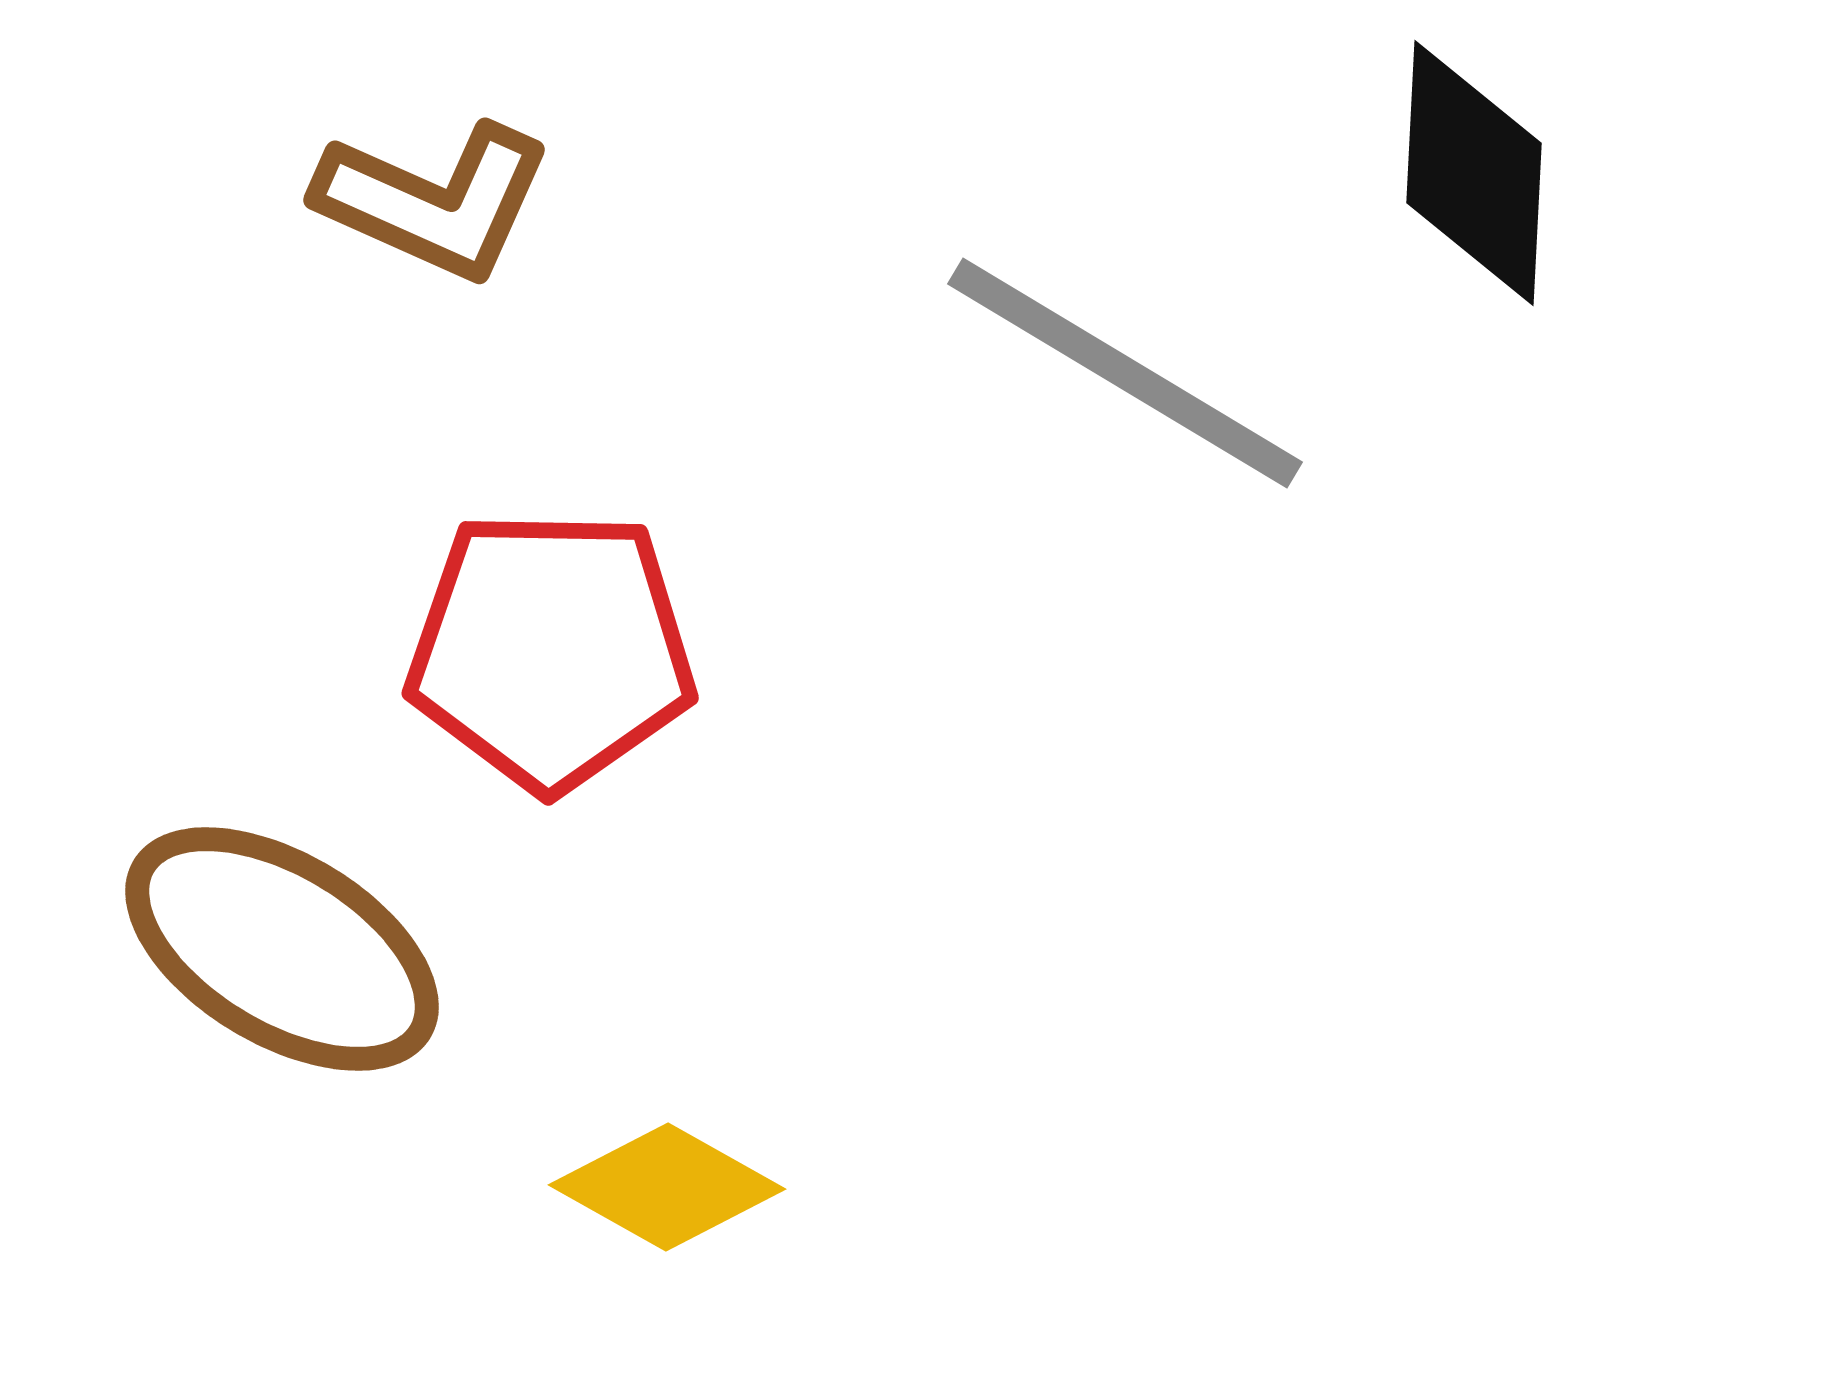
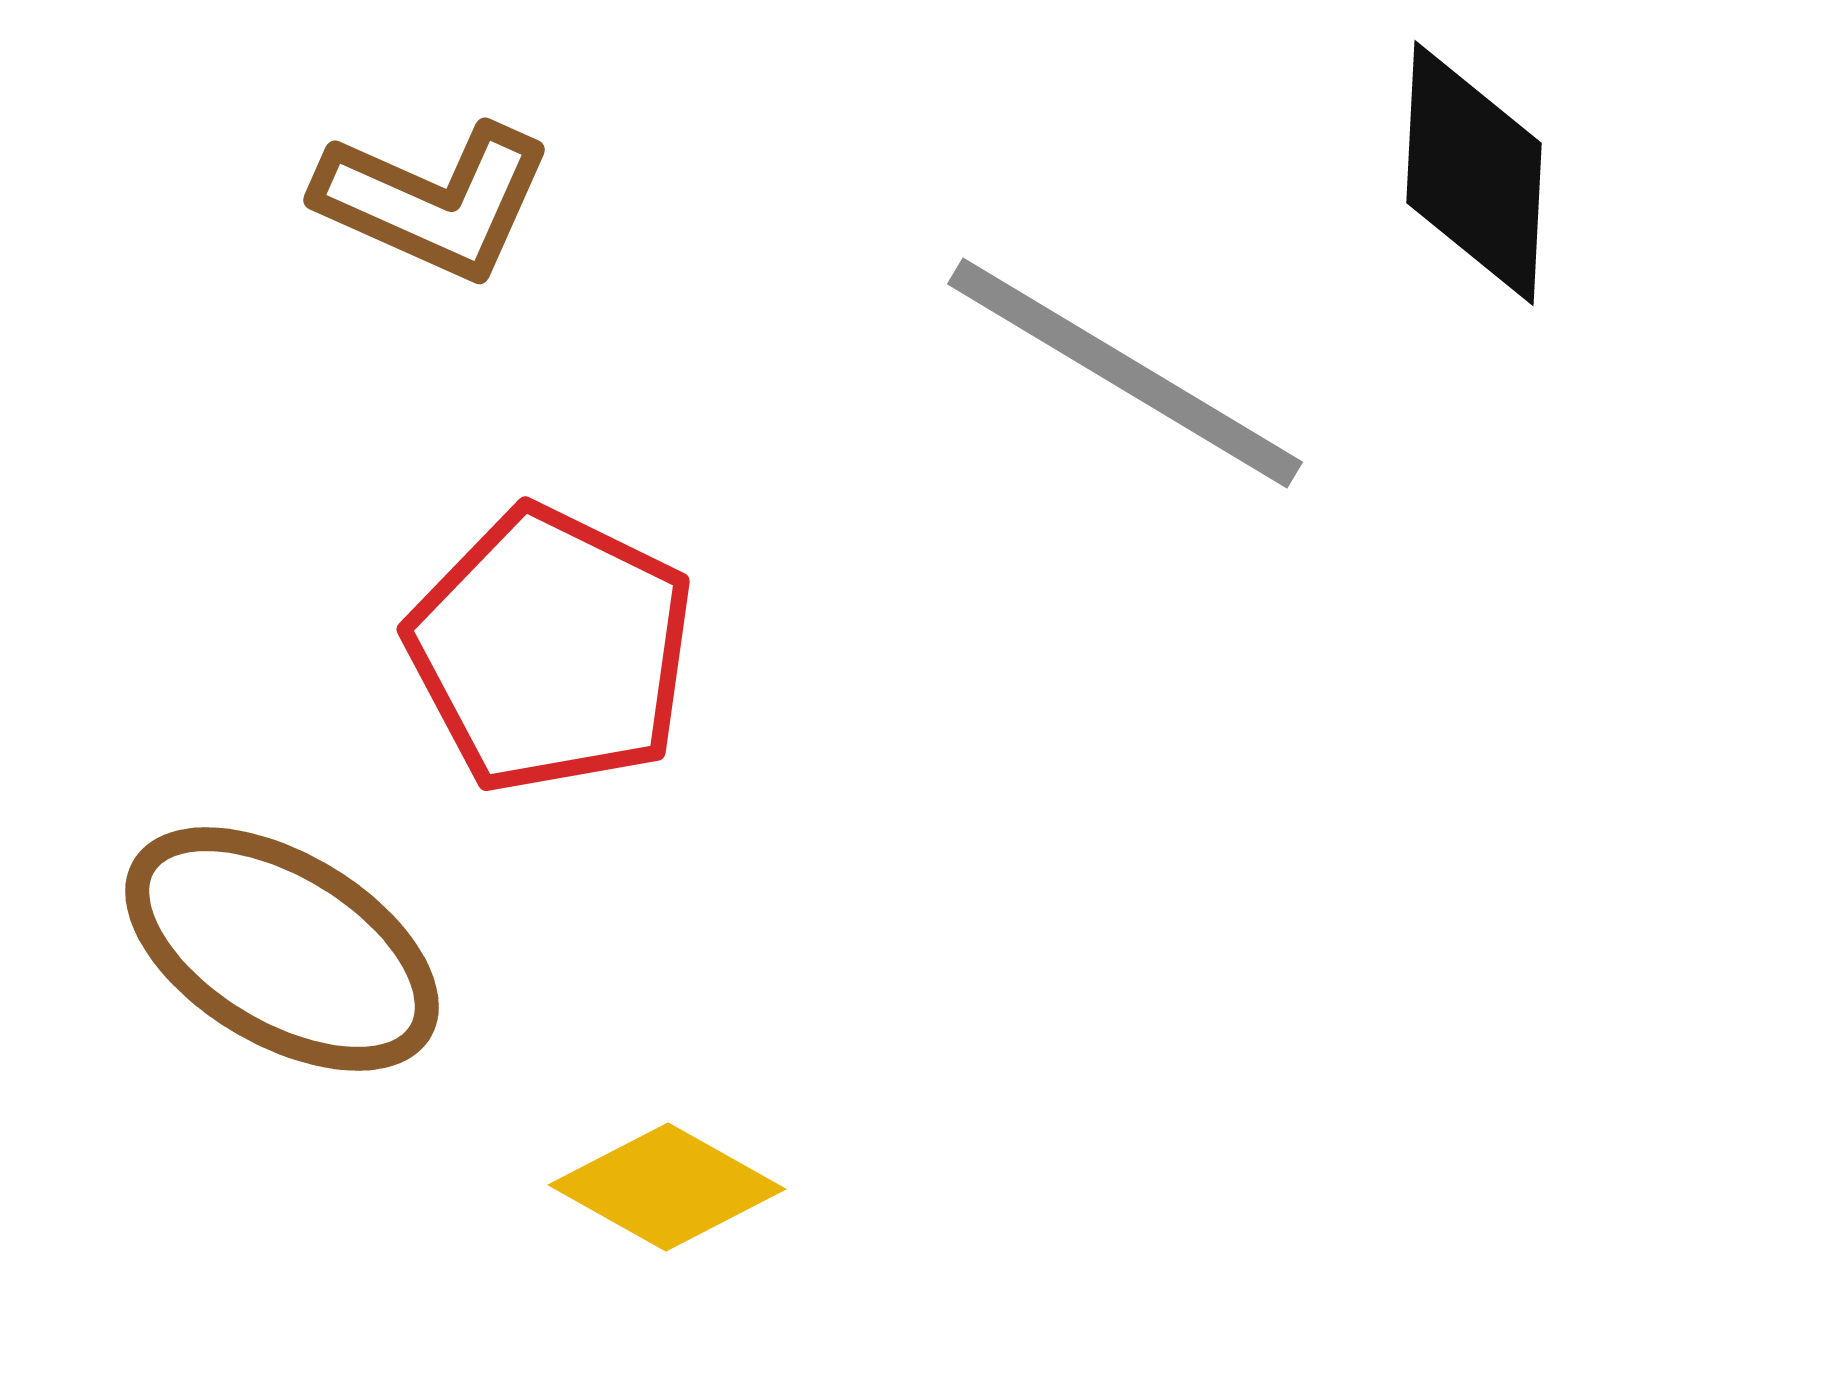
red pentagon: rotated 25 degrees clockwise
